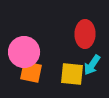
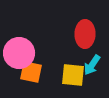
pink circle: moved 5 px left, 1 px down
yellow square: moved 1 px right, 1 px down
